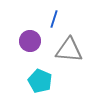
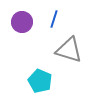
purple circle: moved 8 px left, 19 px up
gray triangle: rotated 12 degrees clockwise
